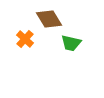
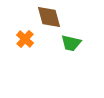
brown diamond: moved 2 px up; rotated 16 degrees clockwise
